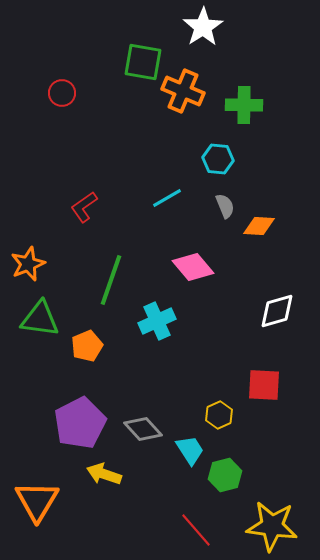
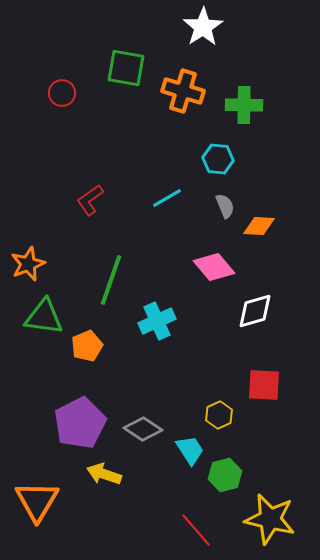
green square: moved 17 px left, 6 px down
orange cross: rotated 6 degrees counterclockwise
red L-shape: moved 6 px right, 7 px up
pink diamond: moved 21 px right
white diamond: moved 22 px left
green triangle: moved 4 px right, 2 px up
gray diamond: rotated 15 degrees counterclockwise
yellow star: moved 2 px left, 7 px up; rotated 6 degrees clockwise
